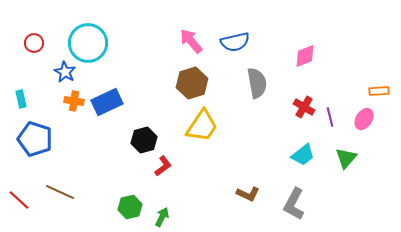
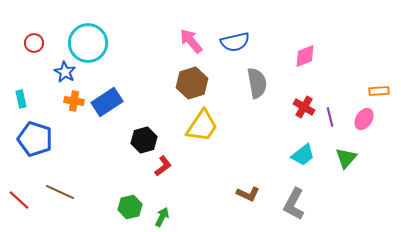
blue rectangle: rotated 8 degrees counterclockwise
